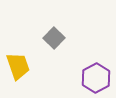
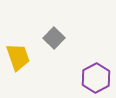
yellow trapezoid: moved 9 px up
